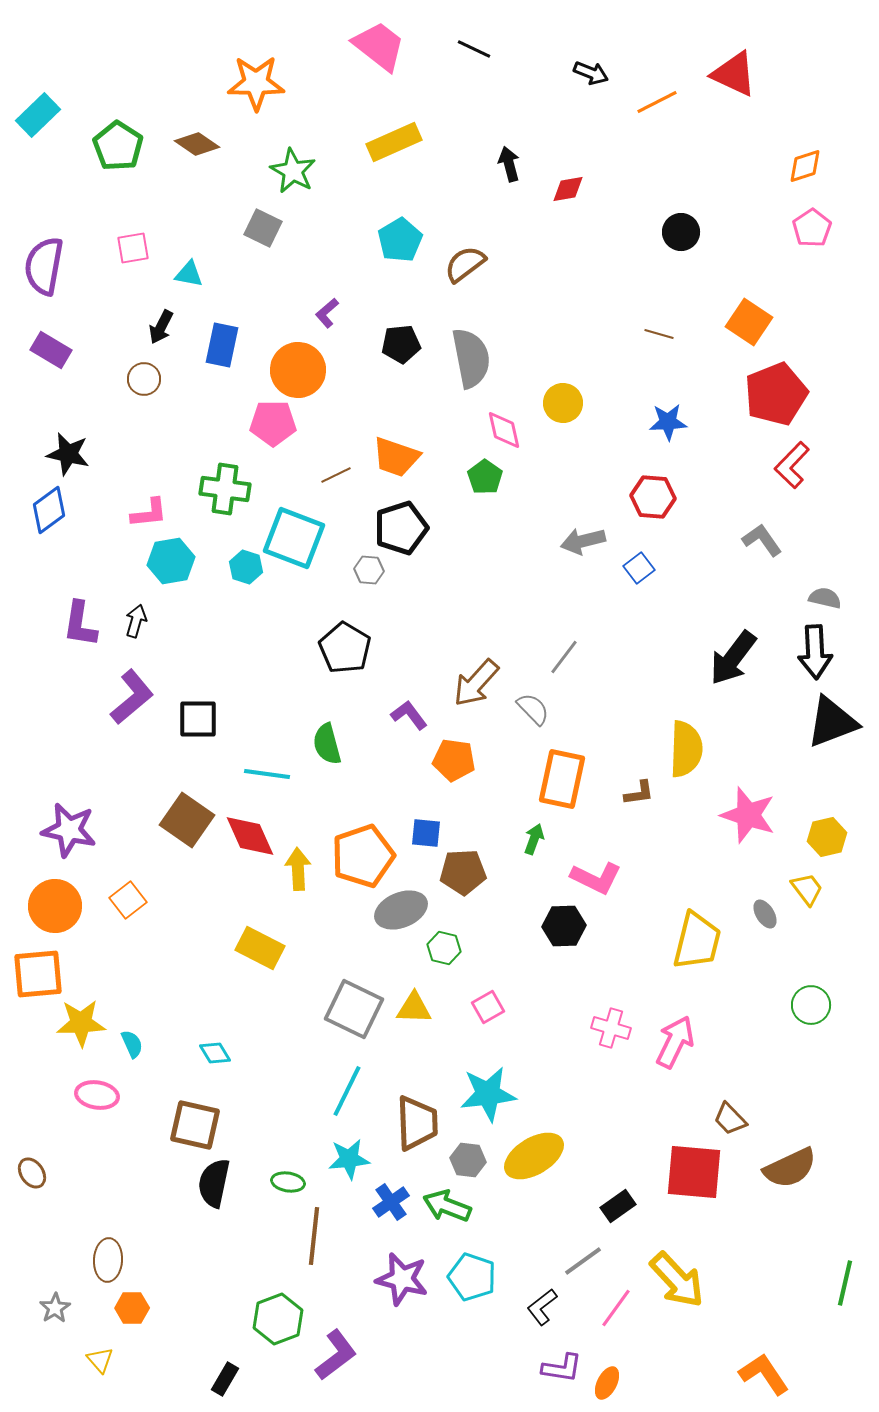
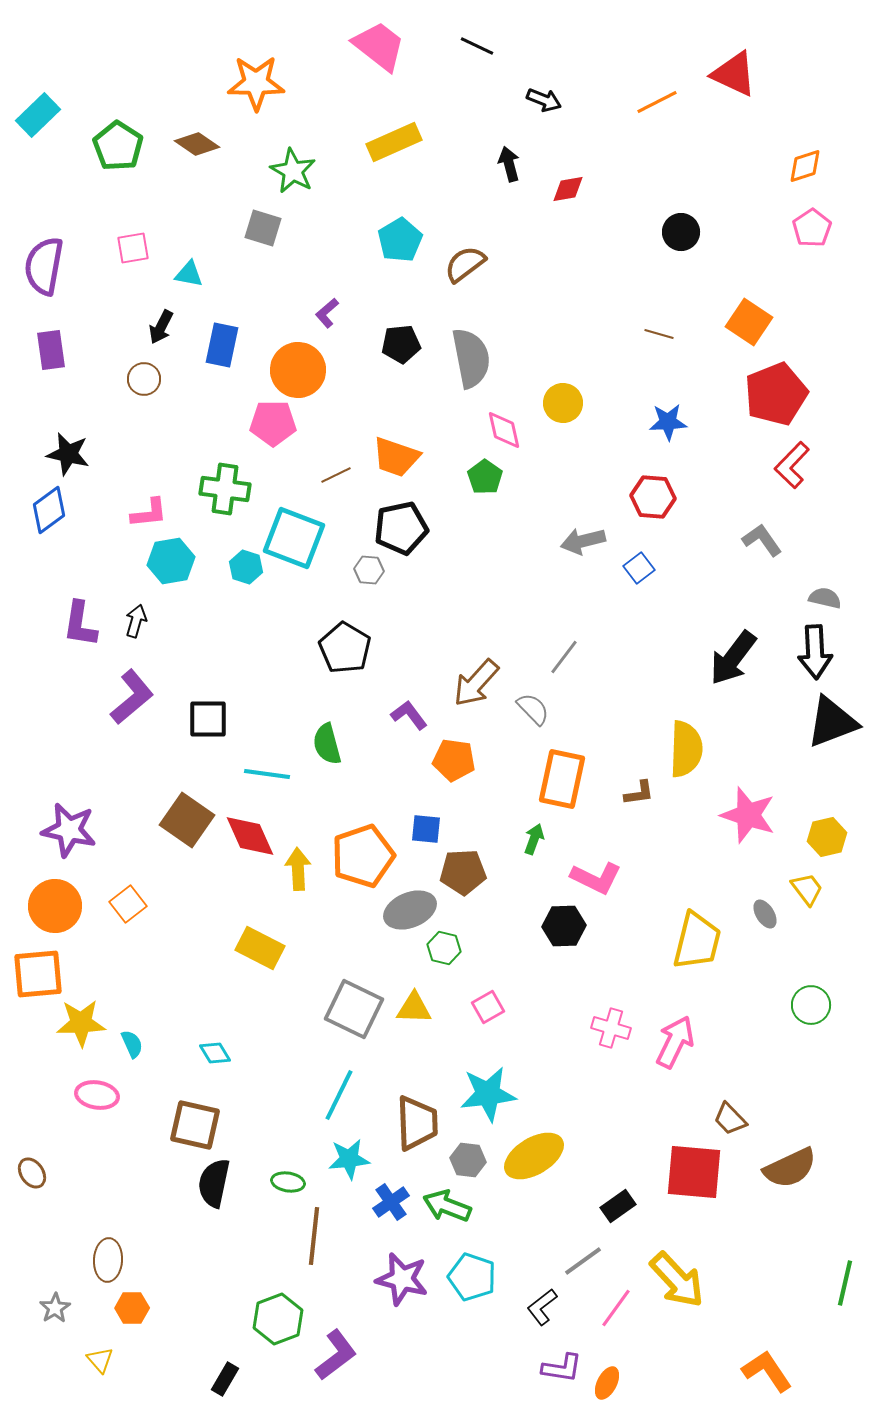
black line at (474, 49): moved 3 px right, 3 px up
black arrow at (591, 73): moved 47 px left, 27 px down
gray square at (263, 228): rotated 9 degrees counterclockwise
purple rectangle at (51, 350): rotated 51 degrees clockwise
black pentagon at (401, 528): rotated 6 degrees clockwise
black square at (198, 719): moved 10 px right
blue square at (426, 833): moved 4 px up
orange square at (128, 900): moved 4 px down
gray ellipse at (401, 910): moved 9 px right
cyan line at (347, 1091): moved 8 px left, 4 px down
orange L-shape at (764, 1374): moved 3 px right, 3 px up
